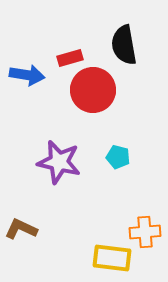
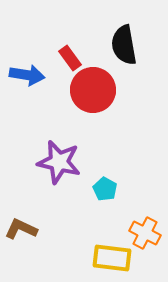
red rectangle: rotated 70 degrees clockwise
cyan pentagon: moved 13 px left, 32 px down; rotated 15 degrees clockwise
orange cross: moved 1 px down; rotated 32 degrees clockwise
